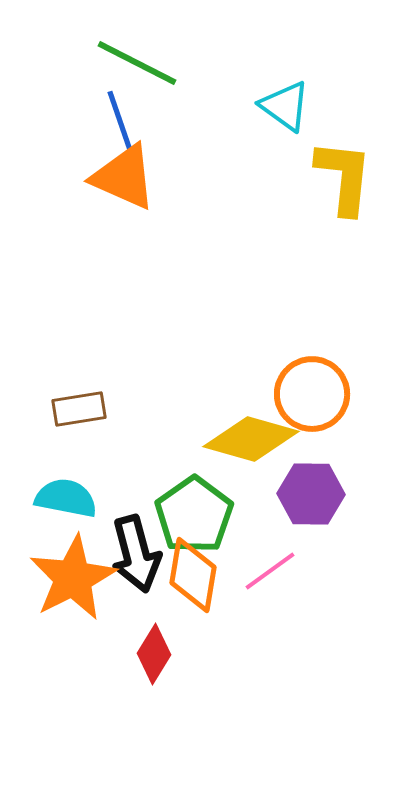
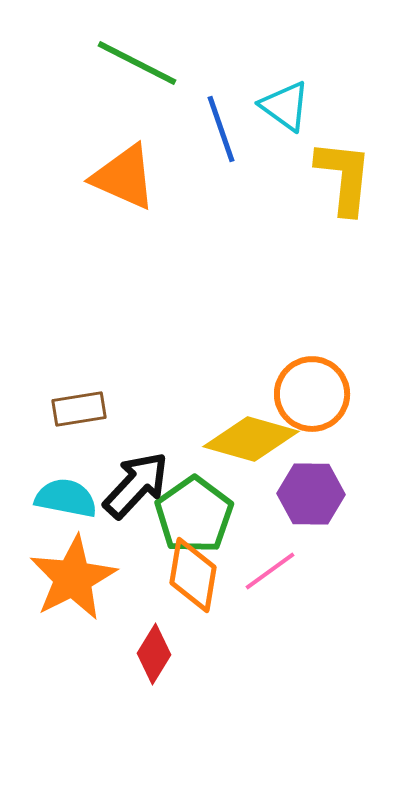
blue line: moved 100 px right, 5 px down
black arrow: moved 69 px up; rotated 122 degrees counterclockwise
